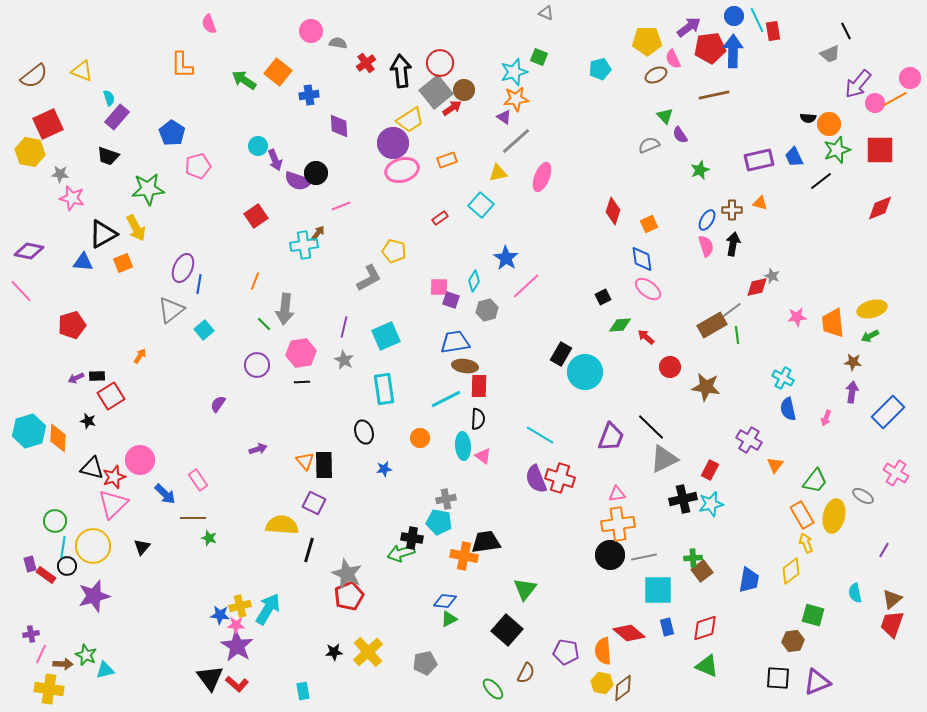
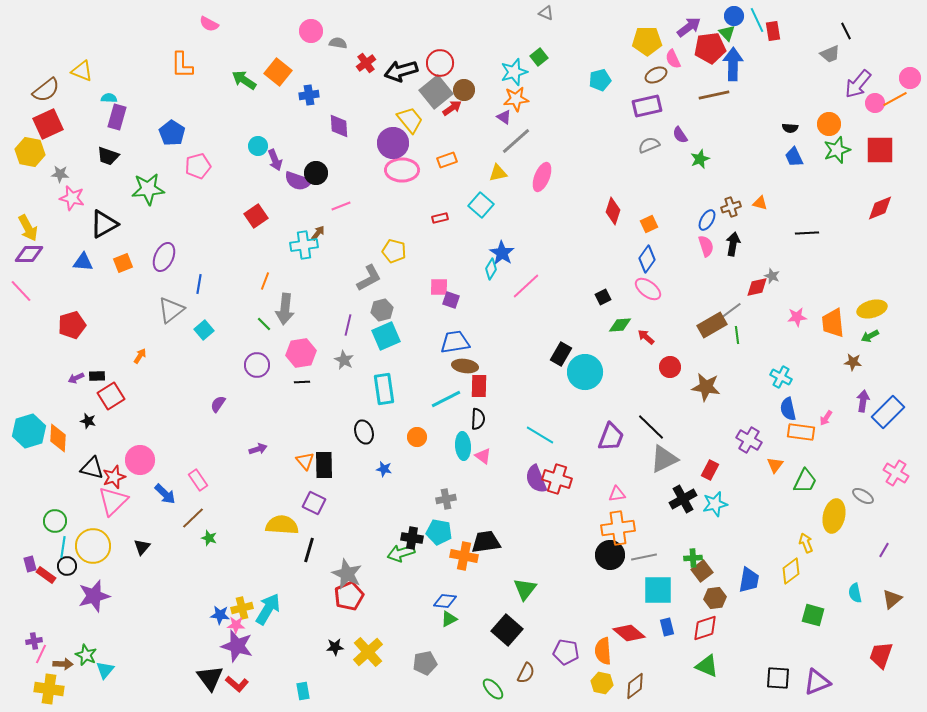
pink semicircle at (209, 24): rotated 42 degrees counterclockwise
blue arrow at (733, 51): moved 13 px down
green square at (539, 57): rotated 30 degrees clockwise
cyan pentagon at (600, 69): moved 11 px down
black arrow at (401, 71): rotated 100 degrees counterclockwise
brown semicircle at (34, 76): moved 12 px right, 14 px down
cyan semicircle at (109, 98): rotated 70 degrees counterclockwise
green triangle at (665, 116): moved 62 px right, 83 px up
purple rectangle at (117, 117): rotated 25 degrees counterclockwise
black semicircle at (808, 118): moved 18 px left, 10 px down
yellow trapezoid at (410, 120): rotated 96 degrees counterclockwise
purple rectangle at (759, 160): moved 112 px left, 54 px up
pink ellipse at (402, 170): rotated 16 degrees clockwise
green star at (700, 170): moved 11 px up
black line at (821, 181): moved 14 px left, 52 px down; rotated 35 degrees clockwise
brown cross at (732, 210): moved 1 px left, 3 px up; rotated 18 degrees counterclockwise
red rectangle at (440, 218): rotated 21 degrees clockwise
yellow arrow at (136, 228): moved 108 px left
black triangle at (103, 234): moved 1 px right, 10 px up
purple diamond at (29, 251): moved 3 px down; rotated 12 degrees counterclockwise
blue star at (506, 258): moved 4 px left, 5 px up
blue diamond at (642, 259): moved 5 px right; rotated 44 degrees clockwise
purple ellipse at (183, 268): moved 19 px left, 11 px up
orange line at (255, 281): moved 10 px right
cyan diamond at (474, 281): moved 17 px right, 12 px up
gray hexagon at (487, 310): moved 105 px left
purple line at (344, 327): moved 4 px right, 2 px up
cyan cross at (783, 378): moved 2 px left, 1 px up
purple arrow at (852, 392): moved 11 px right, 9 px down
pink arrow at (826, 418): rotated 14 degrees clockwise
orange circle at (420, 438): moved 3 px left, 1 px up
blue star at (384, 469): rotated 21 degrees clockwise
red cross at (560, 478): moved 3 px left, 1 px down
green trapezoid at (815, 481): moved 10 px left; rotated 12 degrees counterclockwise
black cross at (683, 499): rotated 16 degrees counterclockwise
pink triangle at (113, 504): moved 3 px up
cyan star at (711, 504): moved 4 px right
orange rectangle at (802, 515): moved 1 px left, 83 px up; rotated 52 degrees counterclockwise
brown line at (193, 518): rotated 45 degrees counterclockwise
cyan pentagon at (439, 522): moved 10 px down
orange cross at (618, 524): moved 4 px down
yellow cross at (240, 606): moved 2 px right, 2 px down
red trapezoid at (892, 624): moved 11 px left, 31 px down
purple cross at (31, 634): moved 3 px right, 7 px down
brown hexagon at (793, 641): moved 78 px left, 43 px up
purple star at (237, 646): rotated 16 degrees counterclockwise
black star at (334, 652): moved 1 px right, 5 px up
cyan triangle at (105, 670): rotated 36 degrees counterclockwise
brown diamond at (623, 688): moved 12 px right, 2 px up
